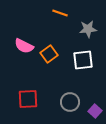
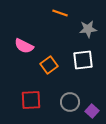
orange square: moved 11 px down
red square: moved 3 px right, 1 px down
purple square: moved 3 px left
